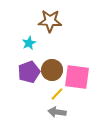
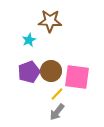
cyan star: moved 3 px up
brown circle: moved 1 px left, 1 px down
gray arrow: rotated 60 degrees counterclockwise
